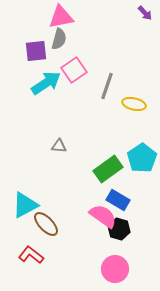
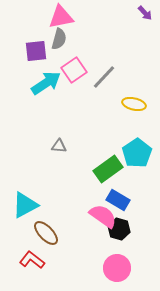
gray line: moved 3 px left, 9 px up; rotated 24 degrees clockwise
cyan pentagon: moved 5 px left, 5 px up
brown ellipse: moved 9 px down
red L-shape: moved 1 px right, 5 px down
pink circle: moved 2 px right, 1 px up
